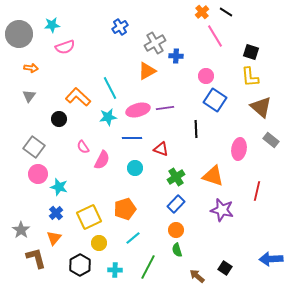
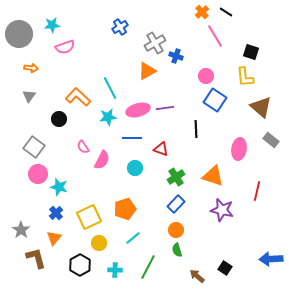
blue cross at (176, 56): rotated 16 degrees clockwise
yellow L-shape at (250, 77): moved 5 px left
